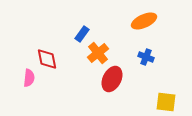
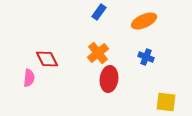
blue rectangle: moved 17 px right, 22 px up
red diamond: rotated 15 degrees counterclockwise
red ellipse: moved 3 px left; rotated 20 degrees counterclockwise
